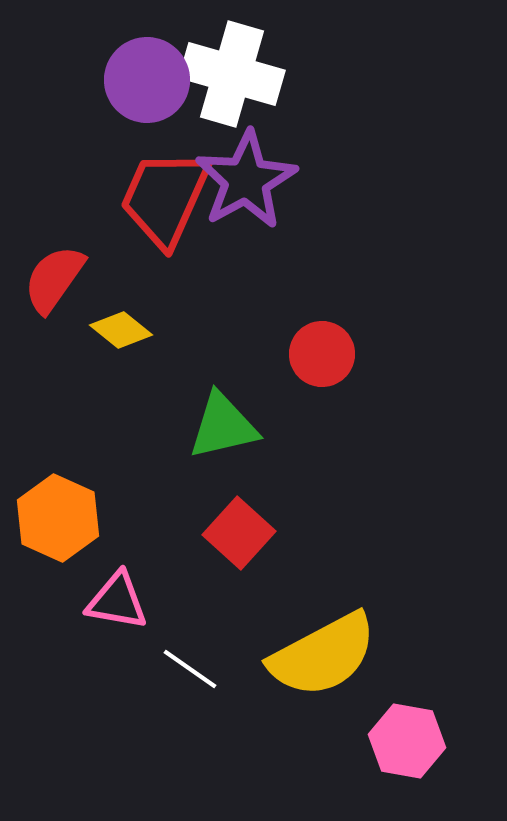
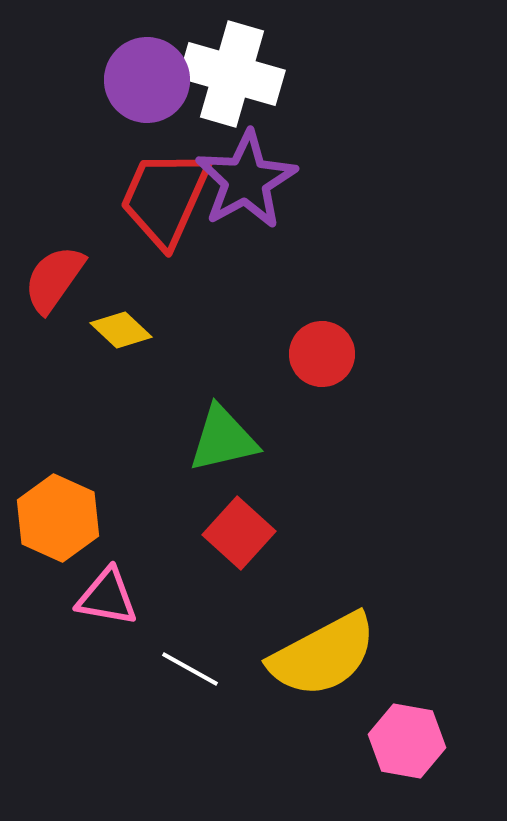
yellow diamond: rotated 4 degrees clockwise
green triangle: moved 13 px down
pink triangle: moved 10 px left, 4 px up
white line: rotated 6 degrees counterclockwise
